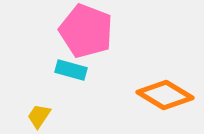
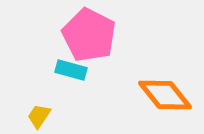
pink pentagon: moved 3 px right, 4 px down; rotated 6 degrees clockwise
orange diamond: rotated 20 degrees clockwise
